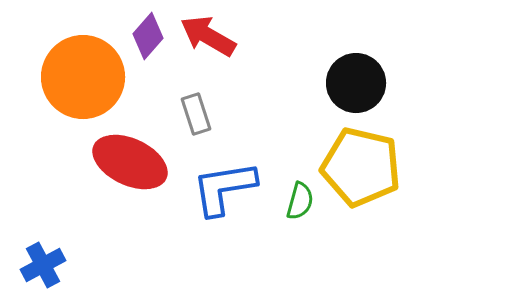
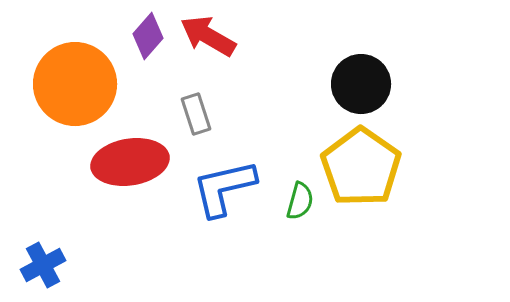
orange circle: moved 8 px left, 7 px down
black circle: moved 5 px right, 1 px down
red ellipse: rotated 34 degrees counterclockwise
yellow pentagon: rotated 22 degrees clockwise
blue L-shape: rotated 4 degrees counterclockwise
